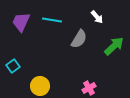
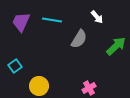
green arrow: moved 2 px right
cyan square: moved 2 px right
yellow circle: moved 1 px left
